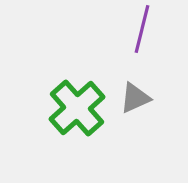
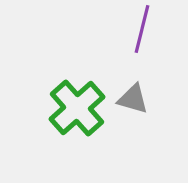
gray triangle: moved 2 px left, 1 px down; rotated 40 degrees clockwise
